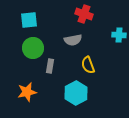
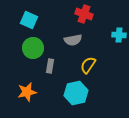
cyan square: rotated 30 degrees clockwise
yellow semicircle: rotated 54 degrees clockwise
cyan hexagon: rotated 15 degrees clockwise
